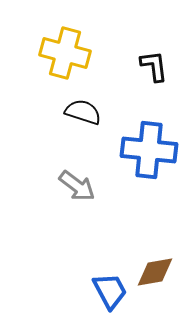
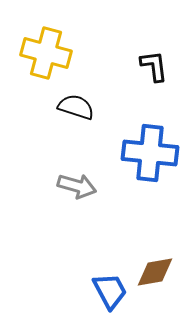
yellow cross: moved 19 px left
black semicircle: moved 7 px left, 5 px up
blue cross: moved 1 px right, 3 px down
gray arrow: rotated 21 degrees counterclockwise
